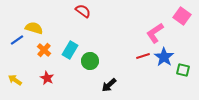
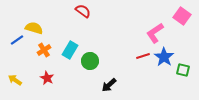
orange cross: rotated 16 degrees clockwise
